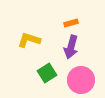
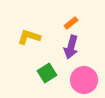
orange rectangle: rotated 24 degrees counterclockwise
yellow L-shape: moved 3 px up
pink circle: moved 3 px right
